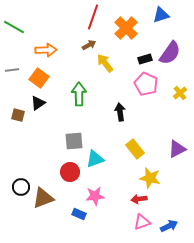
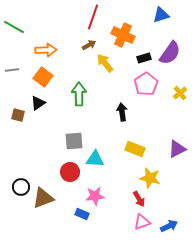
orange cross: moved 3 px left, 7 px down; rotated 20 degrees counterclockwise
black rectangle: moved 1 px left, 1 px up
orange square: moved 4 px right, 1 px up
pink pentagon: rotated 15 degrees clockwise
black arrow: moved 2 px right
yellow rectangle: rotated 30 degrees counterclockwise
cyan triangle: rotated 24 degrees clockwise
red arrow: rotated 112 degrees counterclockwise
blue rectangle: moved 3 px right
